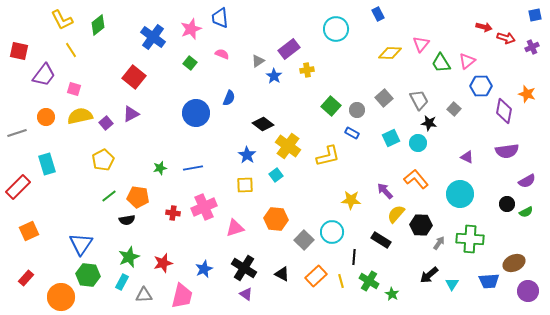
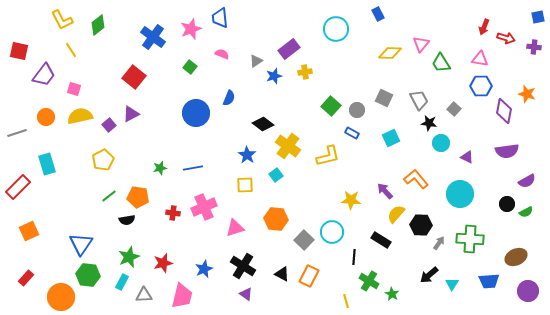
blue square at (535, 15): moved 3 px right, 2 px down
red arrow at (484, 27): rotated 98 degrees clockwise
purple cross at (532, 47): moved 2 px right; rotated 32 degrees clockwise
gray triangle at (258, 61): moved 2 px left
pink triangle at (467, 61): moved 13 px right, 2 px up; rotated 48 degrees clockwise
green square at (190, 63): moved 4 px down
yellow cross at (307, 70): moved 2 px left, 2 px down
blue star at (274, 76): rotated 21 degrees clockwise
gray square at (384, 98): rotated 24 degrees counterclockwise
purple square at (106, 123): moved 3 px right, 2 px down
cyan circle at (418, 143): moved 23 px right
brown ellipse at (514, 263): moved 2 px right, 6 px up
black cross at (244, 268): moved 1 px left, 2 px up
orange rectangle at (316, 276): moved 7 px left; rotated 20 degrees counterclockwise
yellow line at (341, 281): moved 5 px right, 20 px down
